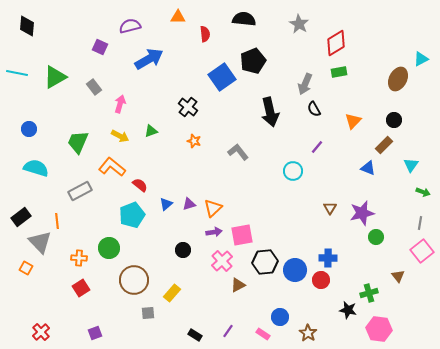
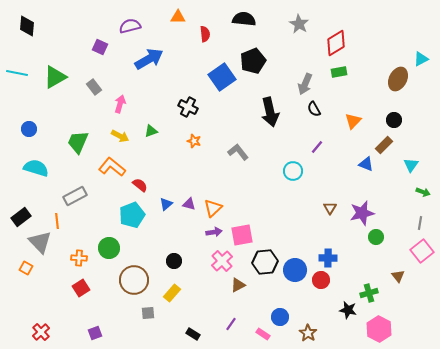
black cross at (188, 107): rotated 12 degrees counterclockwise
blue triangle at (368, 168): moved 2 px left, 4 px up
gray rectangle at (80, 191): moved 5 px left, 5 px down
purple triangle at (189, 204): rotated 32 degrees clockwise
black circle at (183, 250): moved 9 px left, 11 px down
pink hexagon at (379, 329): rotated 20 degrees clockwise
purple line at (228, 331): moved 3 px right, 7 px up
black rectangle at (195, 335): moved 2 px left, 1 px up
